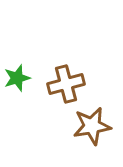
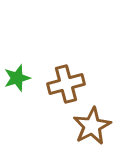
brown star: rotated 18 degrees counterclockwise
